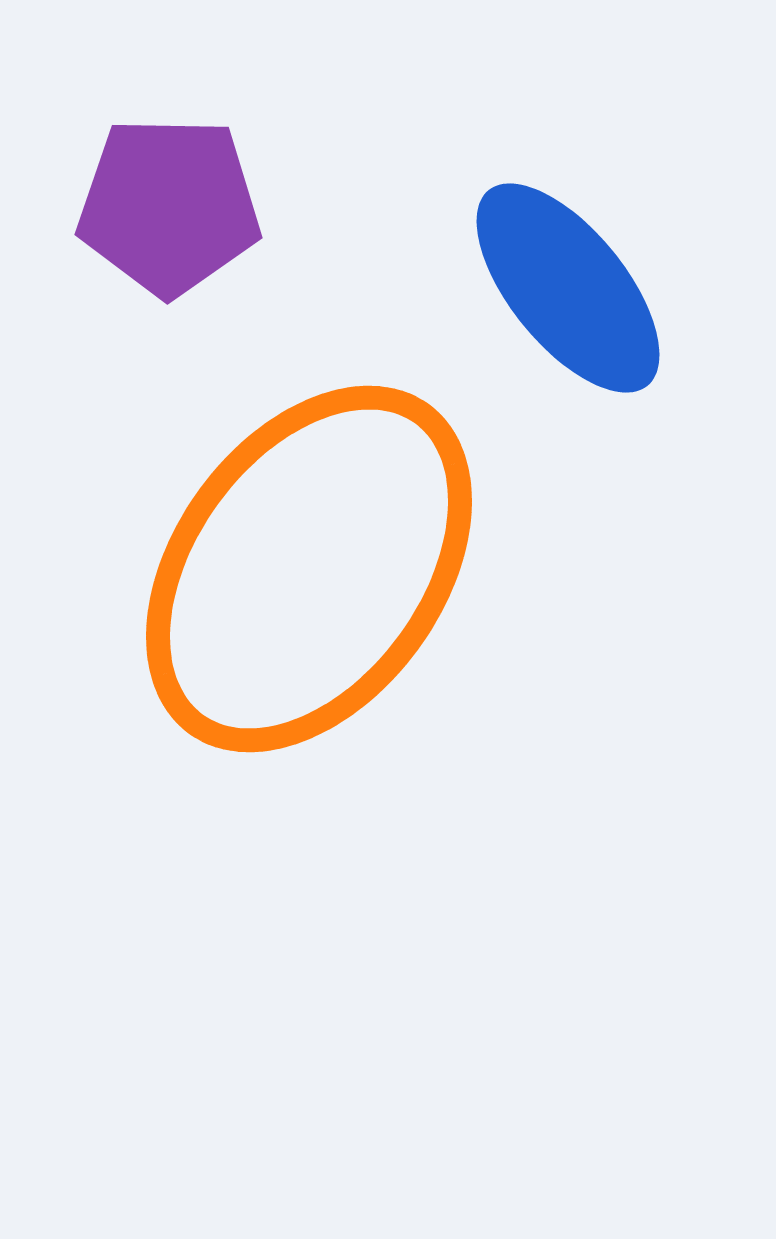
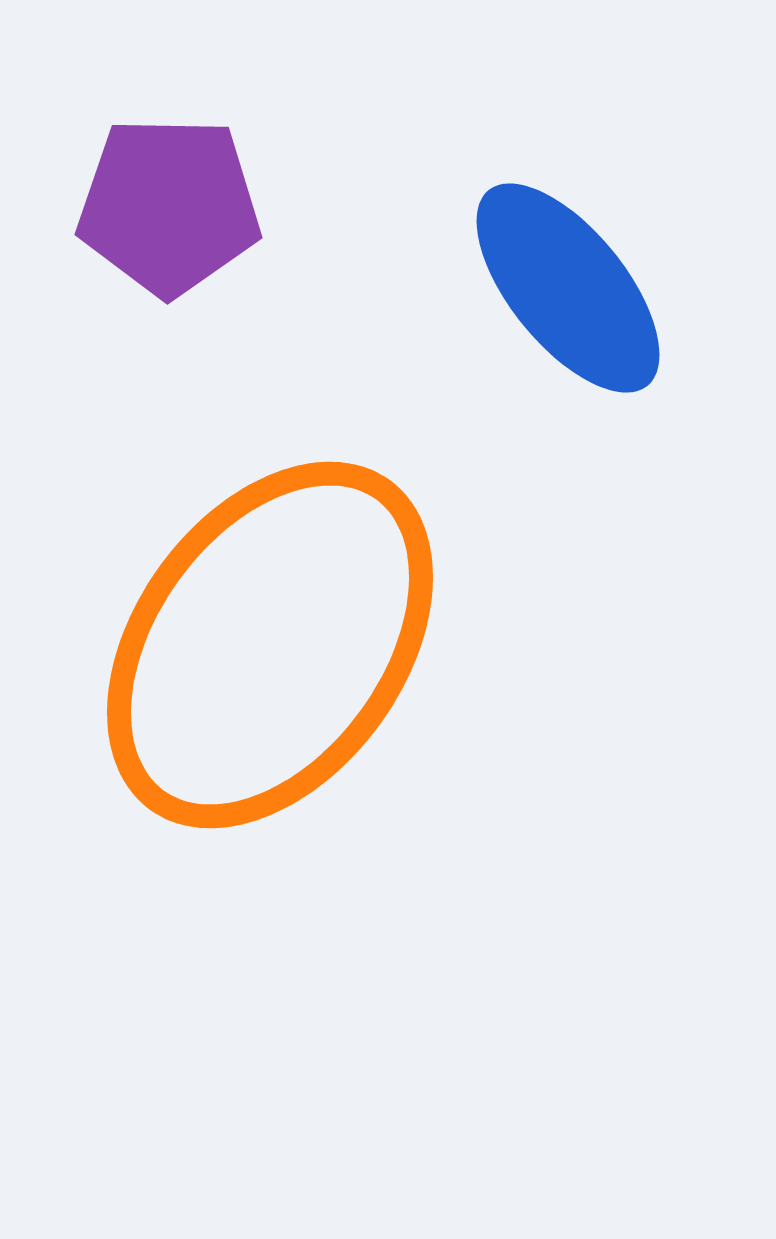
orange ellipse: moved 39 px left, 76 px down
